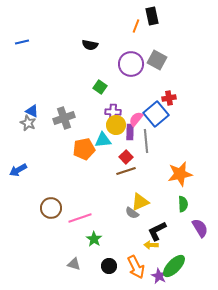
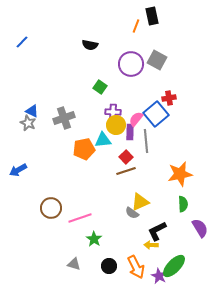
blue line: rotated 32 degrees counterclockwise
